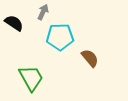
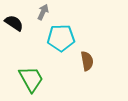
cyan pentagon: moved 1 px right, 1 px down
brown semicircle: moved 3 px left, 3 px down; rotated 30 degrees clockwise
green trapezoid: moved 1 px down
